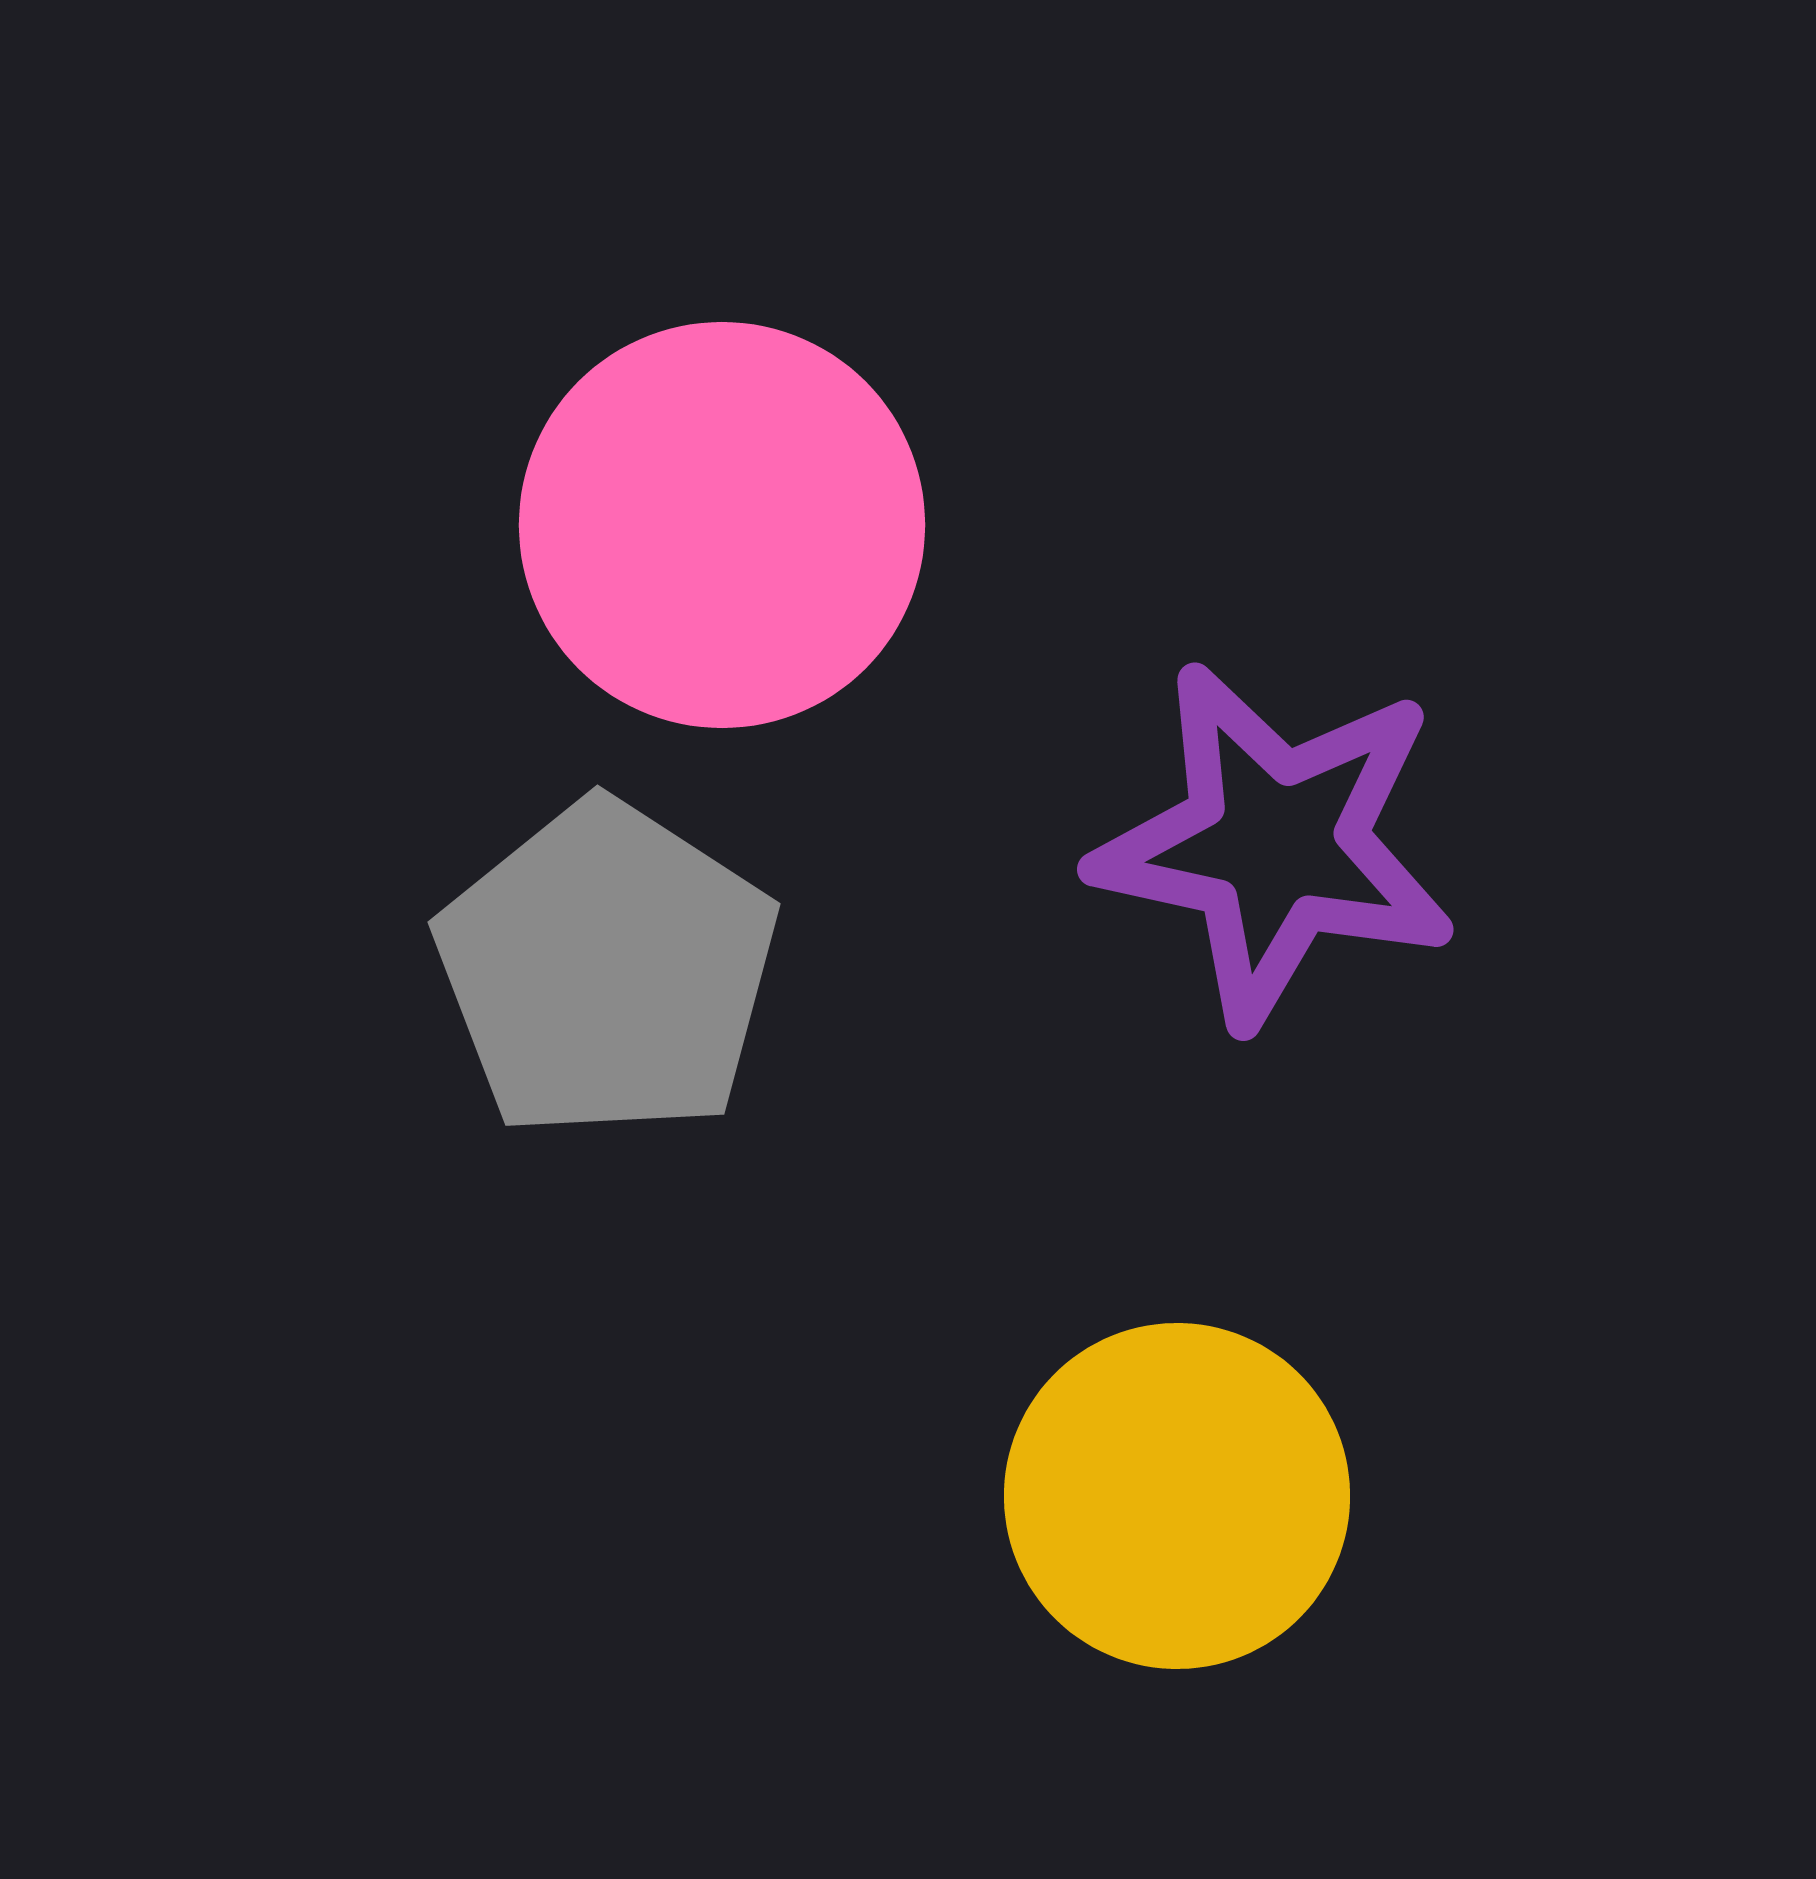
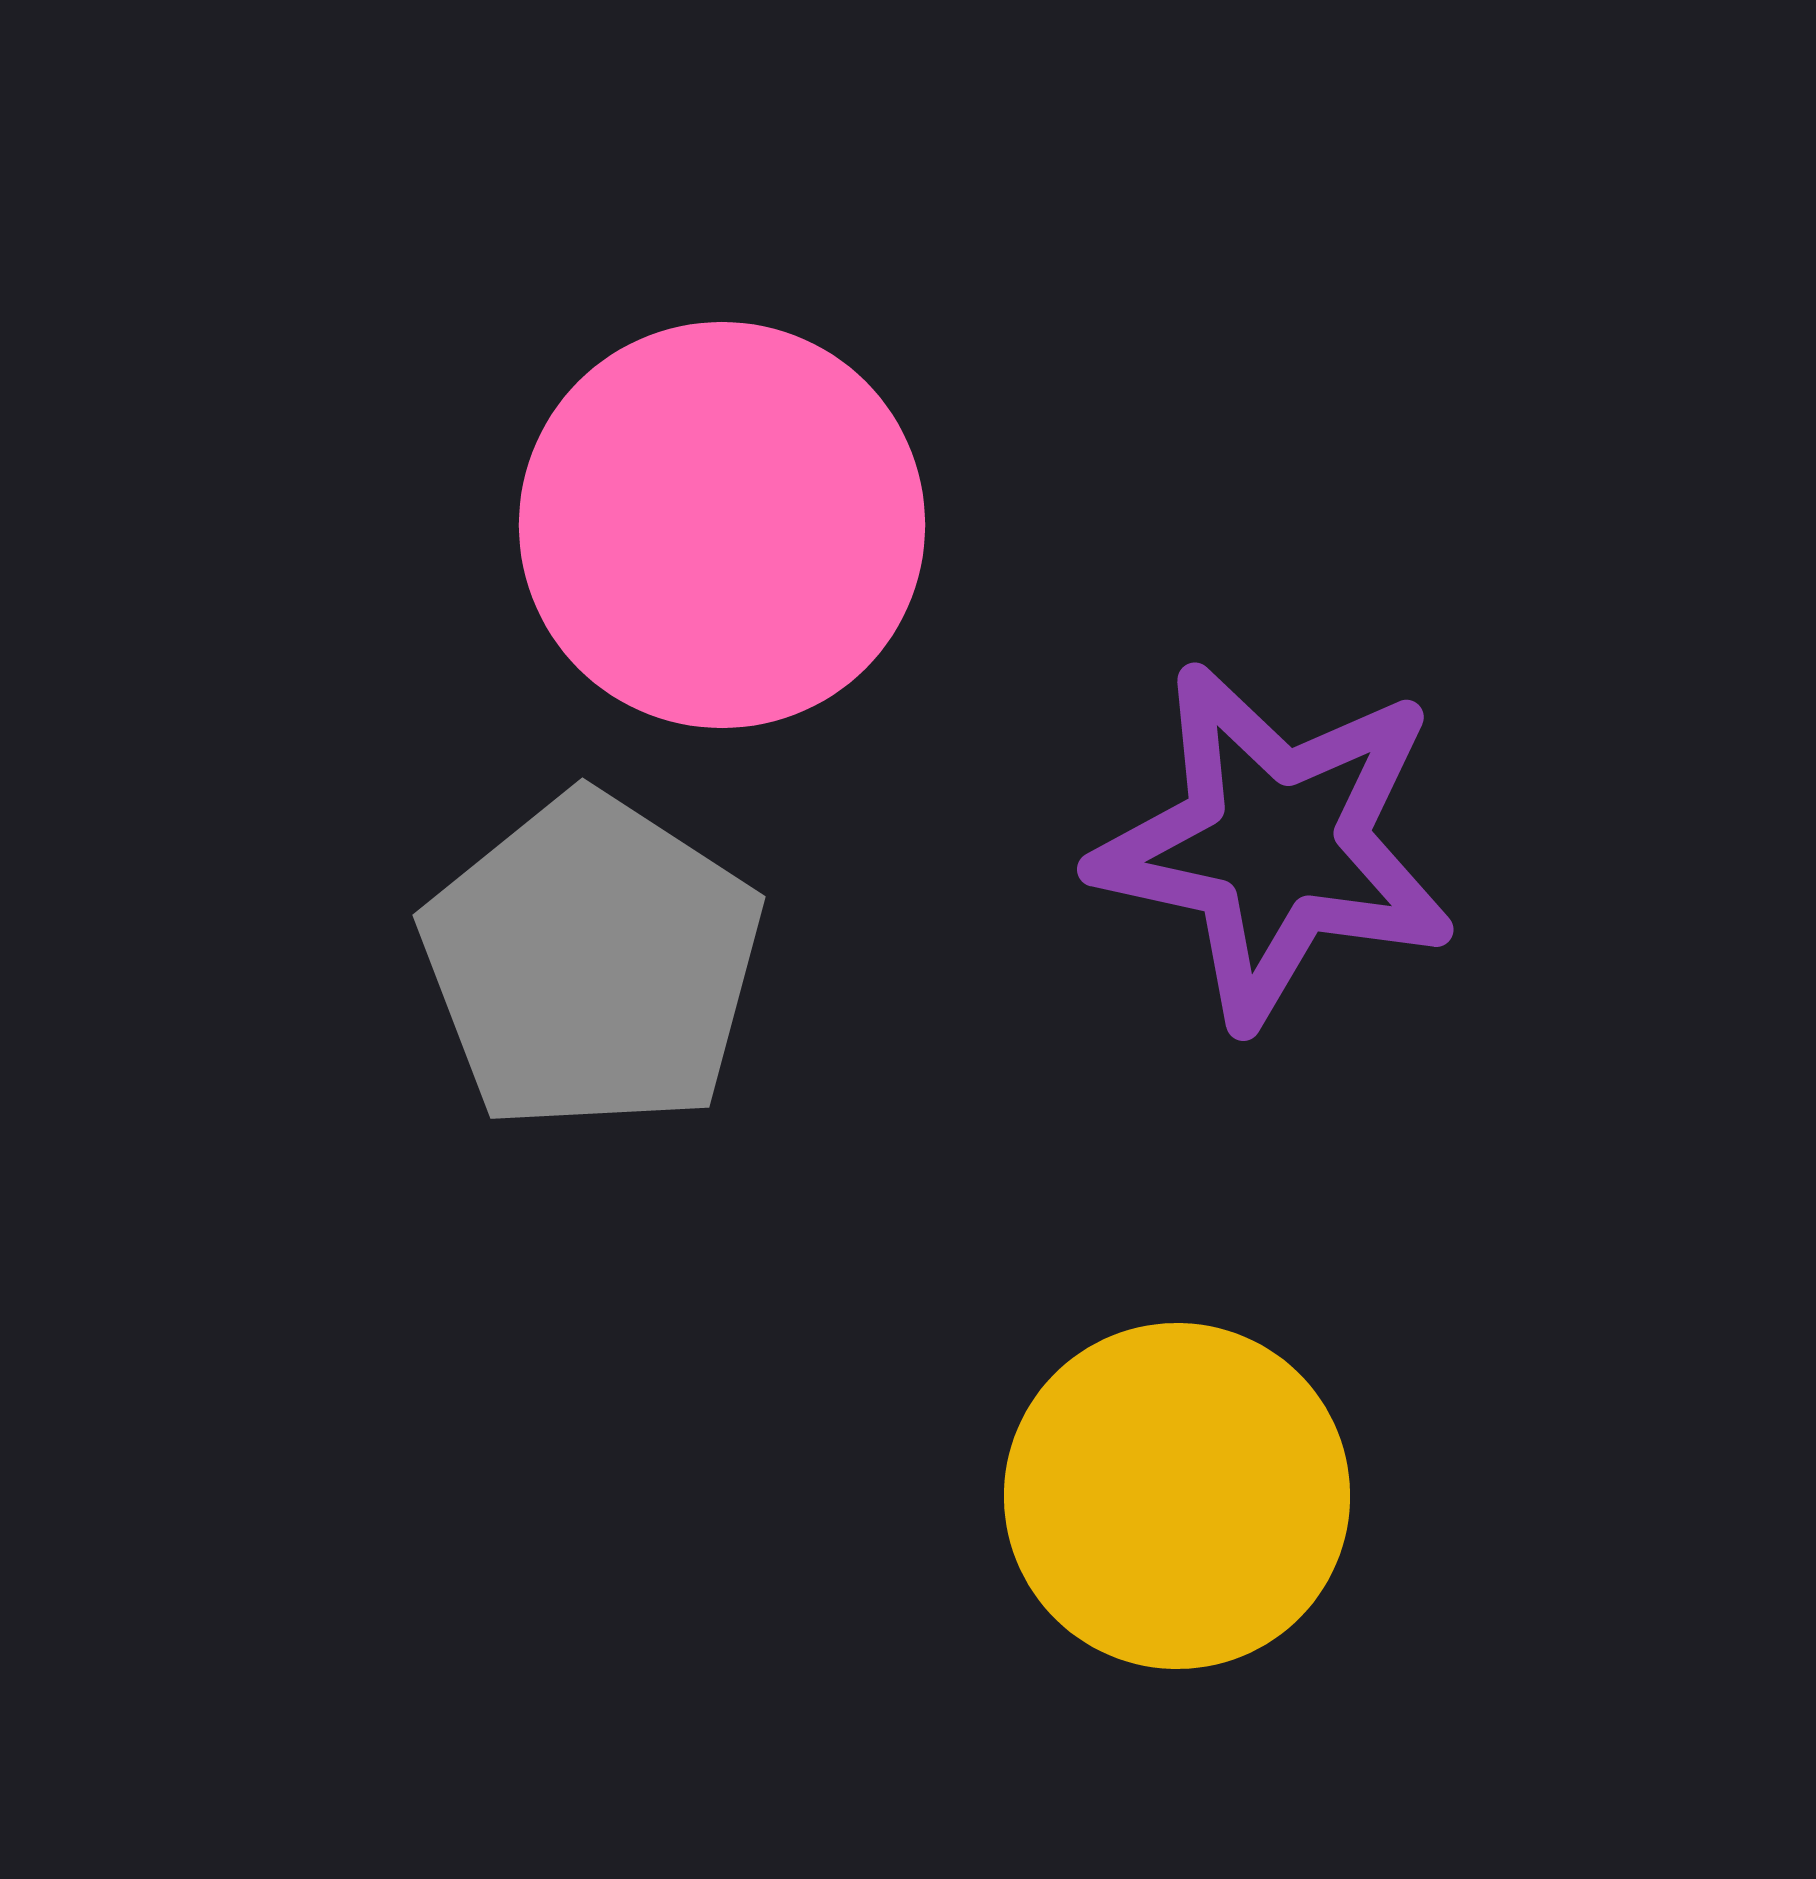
gray pentagon: moved 15 px left, 7 px up
